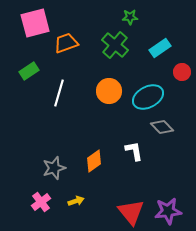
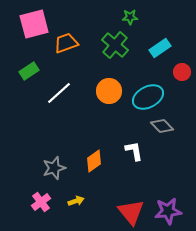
pink square: moved 1 px left, 1 px down
white line: rotated 32 degrees clockwise
gray diamond: moved 1 px up
